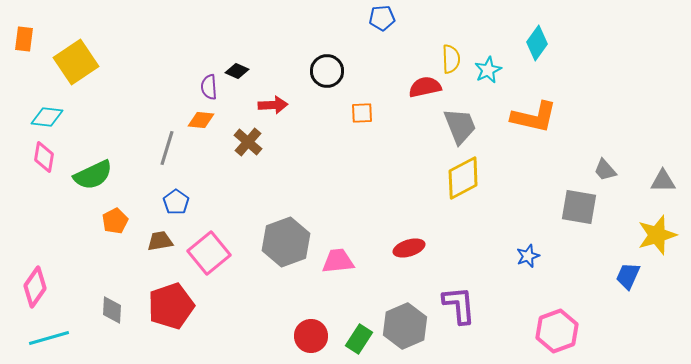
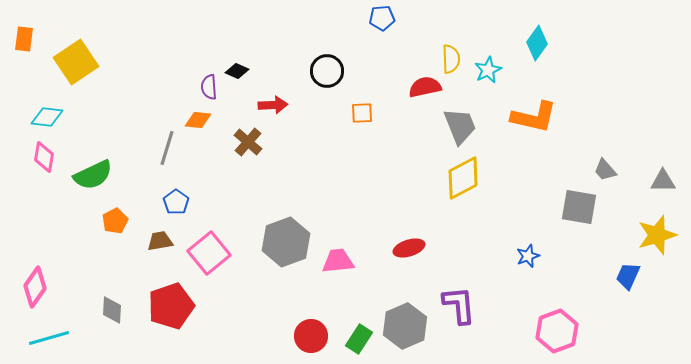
orange diamond at (201, 120): moved 3 px left
